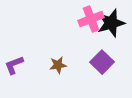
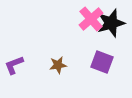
pink cross: rotated 20 degrees counterclockwise
purple square: rotated 25 degrees counterclockwise
